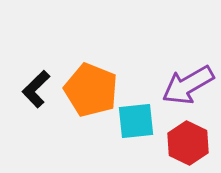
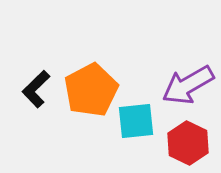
orange pentagon: rotated 22 degrees clockwise
